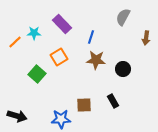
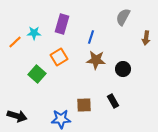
purple rectangle: rotated 60 degrees clockwise
